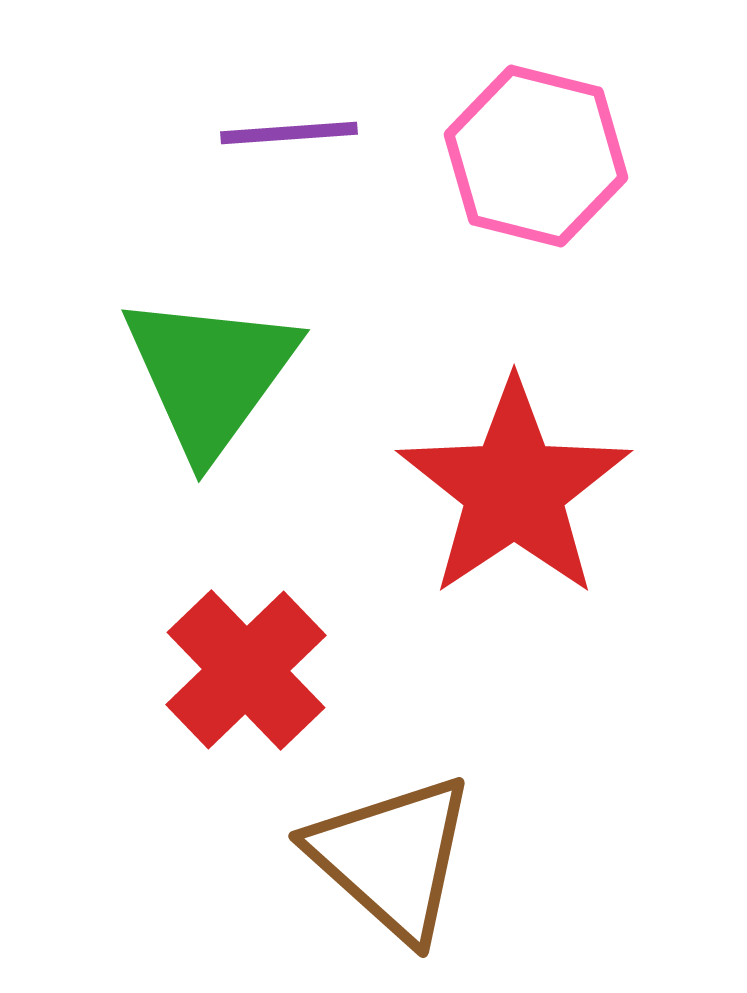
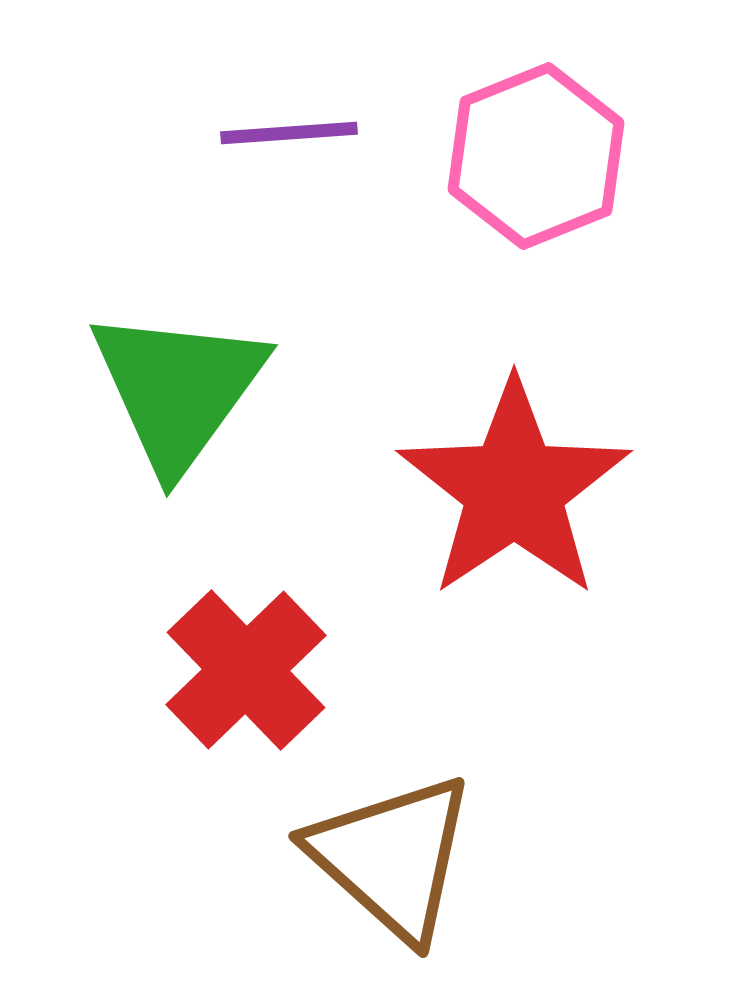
pink hexagon: rotated 24 degrees clockwise
green triangle: moved 32 px left, 15 px down
